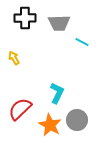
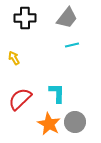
gray trapezoid: moved 8 px right, 5 px up; rotated 50 degrees counterclockwise
cyan line: moved 10 px left, 3 px down; rotated 40 degrees counterclockwise
cyan L-shape: rotated 25 degrees counterclockwise
red semicircle: moved 10 px up
gray circle: moved 2 px left, 2 px down
orange star: moved 1 px left, 1 px up
